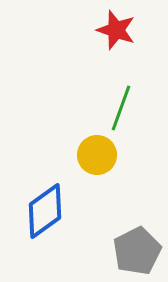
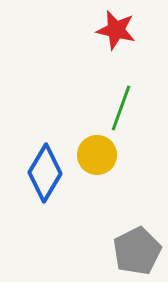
red star: rotated 6 degrees counterclockwise
blue diamond: moved 38 px up; rotated 24 degrees counterclockwise
